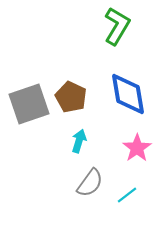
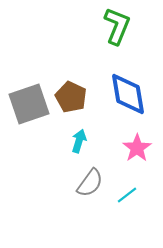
green L-shape: rotated 9 degrees counterclockwise
